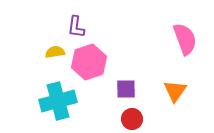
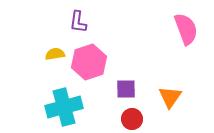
purple L-shape: moved 2 px right, 5 px up
pink semicircle: moved 1 px right, 10 px up
yellow semicircle: moved 2 px down
orange triangle: moved 5 px left, 6 px down
cyan cross: moved 6 px right, 6 px down
